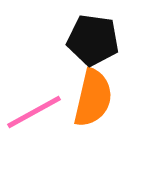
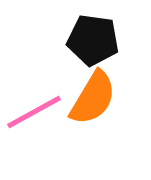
orange semicircle: rotated 18 degrees clockwise
